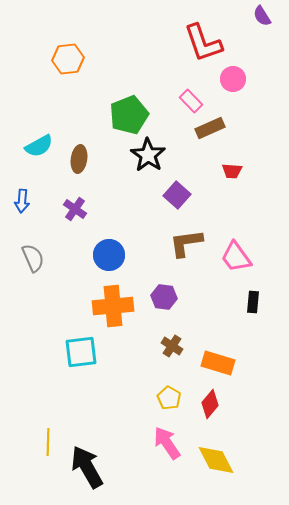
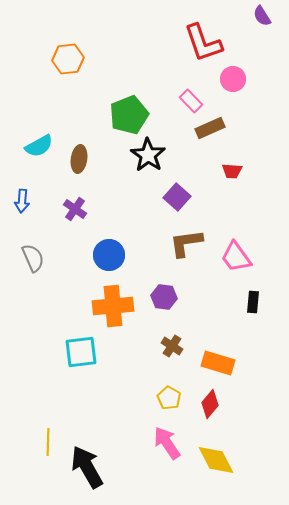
purple square: moved 2 px down
